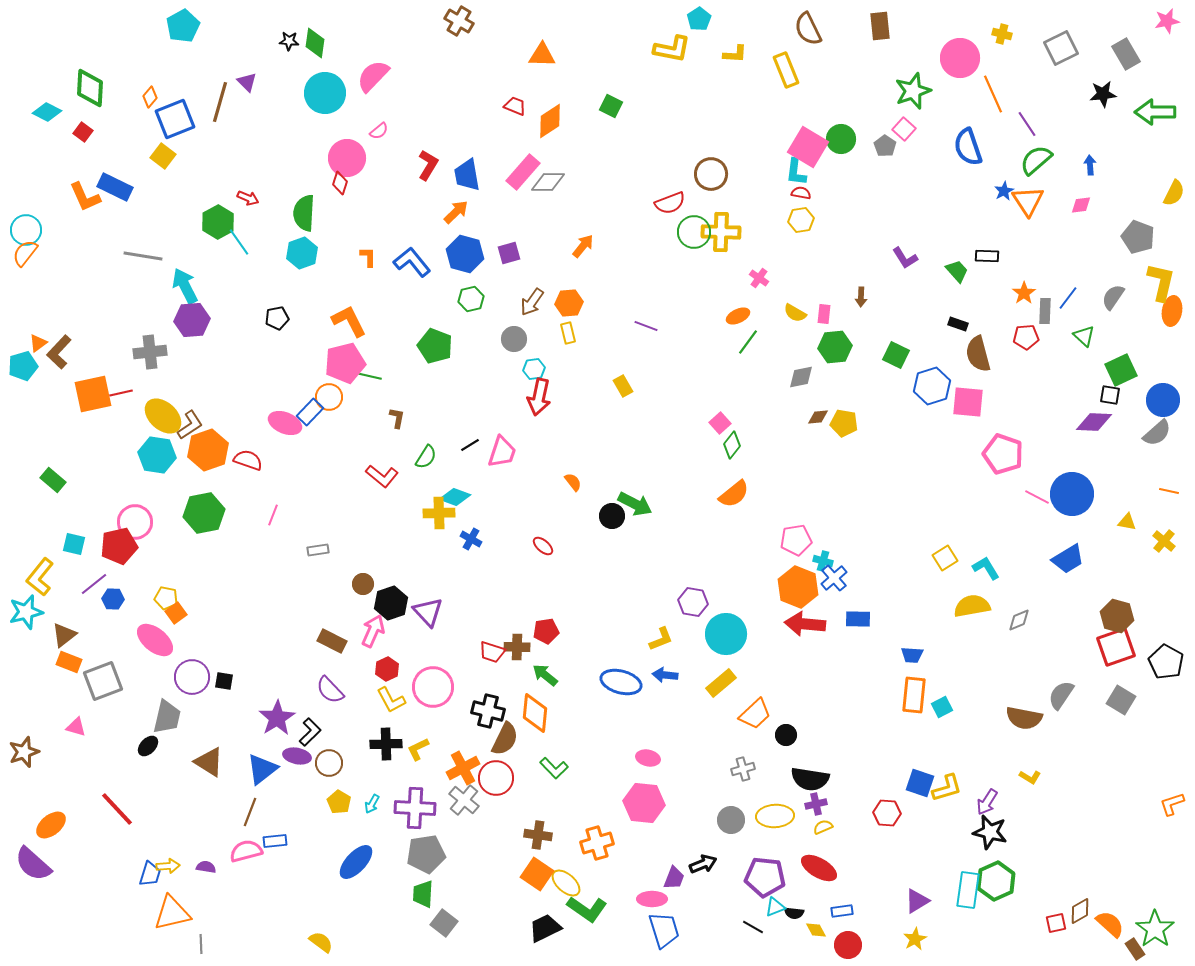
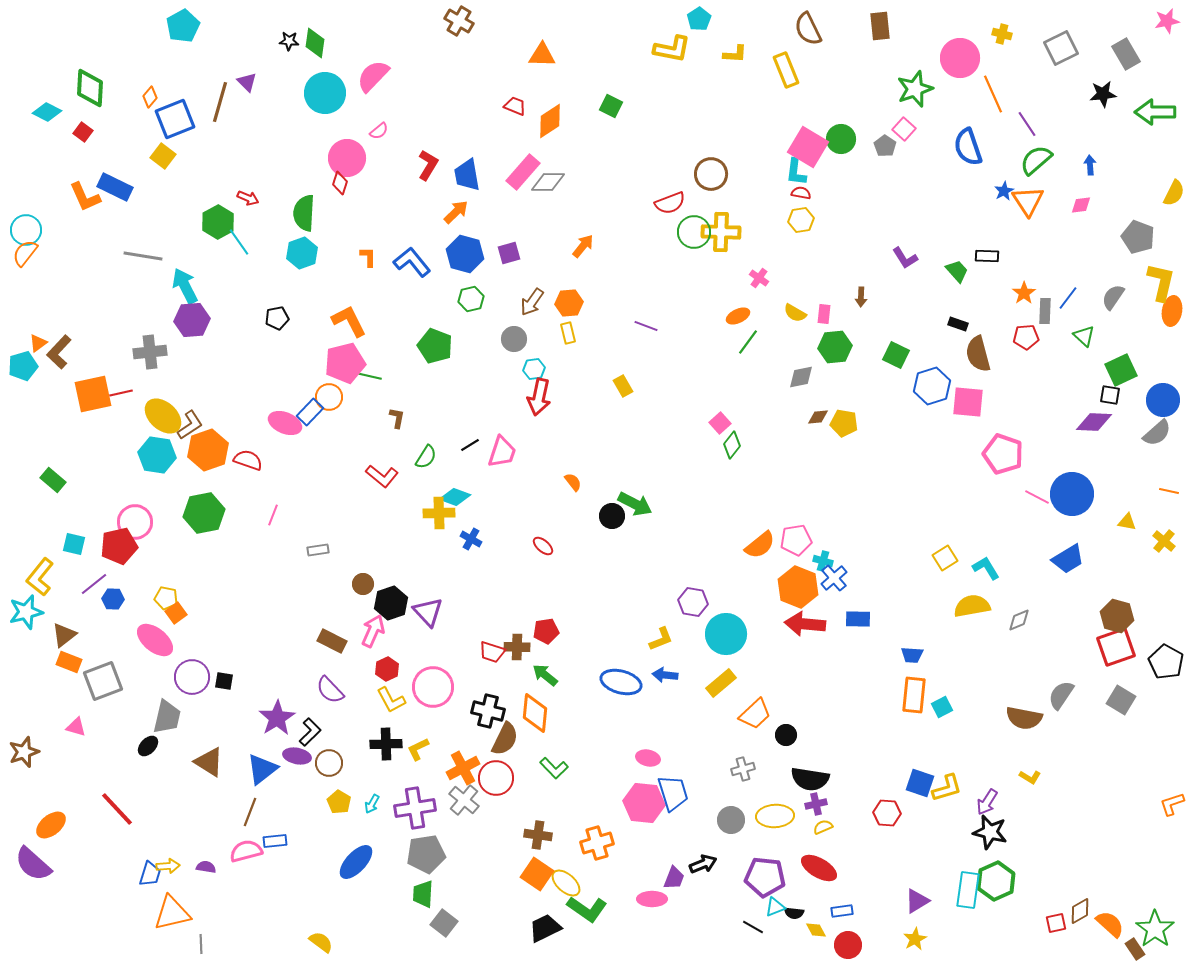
green star at (913, 91): moved 2 px right, 2 px up
orange semicircle at (734, 494): moved 26 px right, 51 px down
purple cross at (415, 808): rotated 12 degrees counterclockwise
blue trapezoid at (664, 930): moved 9 px right, 137 px up
